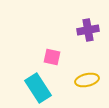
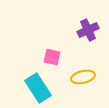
purple cross: rotated 15 degrees counterclockwise
yellow ellipse: moved 4 px left, 3 px up
